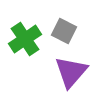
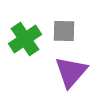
gray square: rotated 25 degrees counterclockwise
